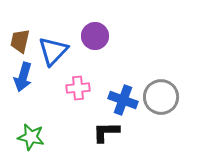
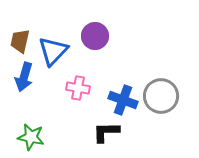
blue arrow: moved 1 px right
pink cross: rotated 15 degrees clockwise
gray circle: moved 1 px up
